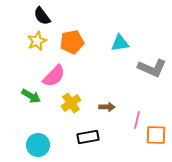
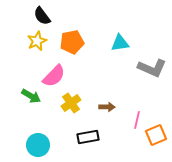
orange square: rotated 25 degrees counterclockwise
